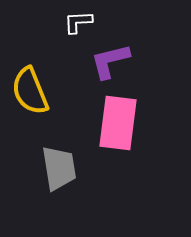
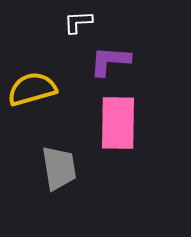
purple L-shape: rotated 18 degrees clockwise
yellow semicircle: moved 2 px right, 2 px up; rotated 96 degrees clockwise
pink rectangle: rotated 6 degrees counterclockwise
